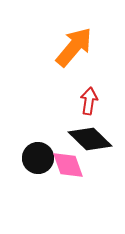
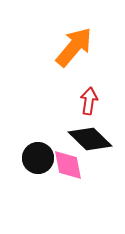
pink diamond: rotated 8 degrees clockwise
